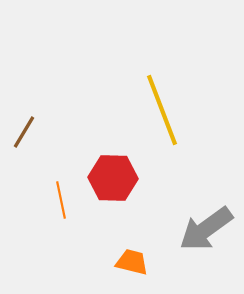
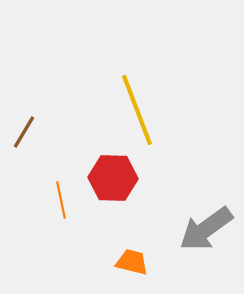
yellow line: moved 25 px left
